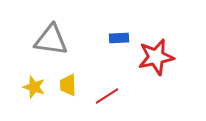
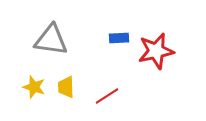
red star: moved 6 px up
yellow trapezoid: moved 2 px left, 2 px down
